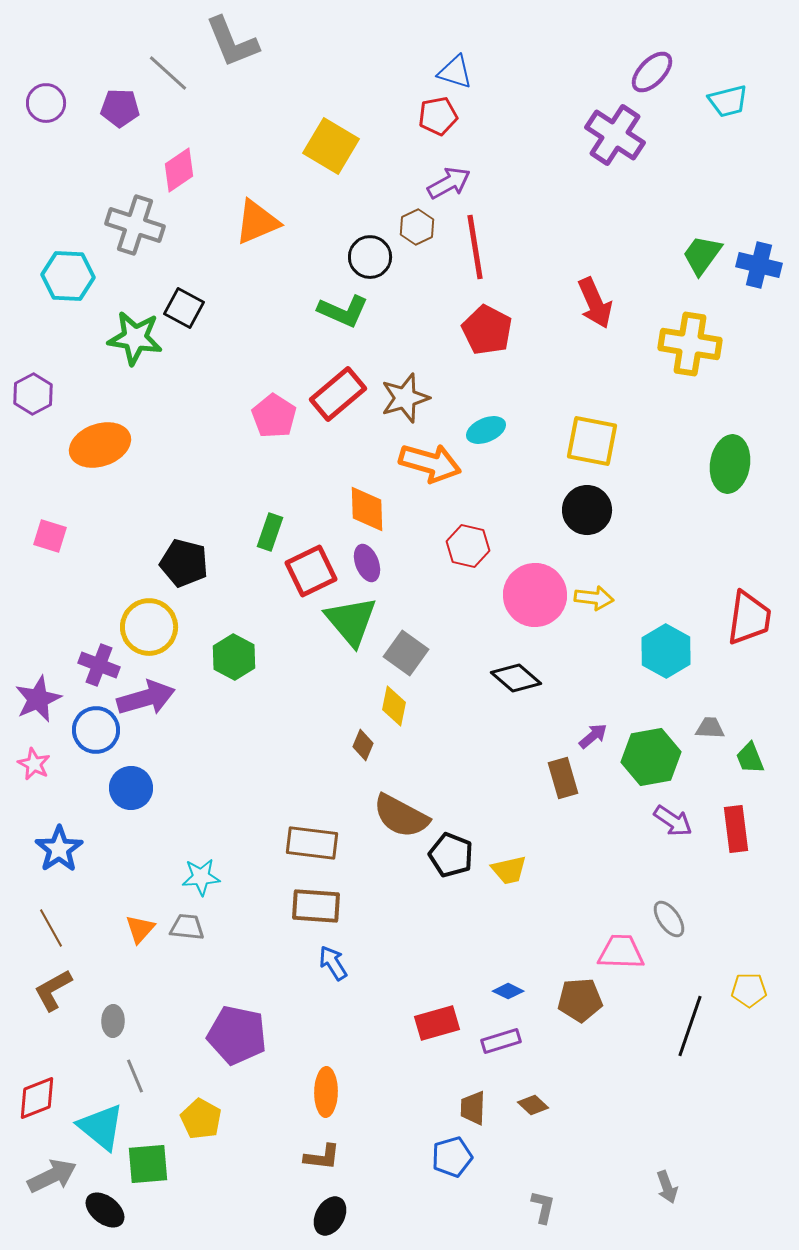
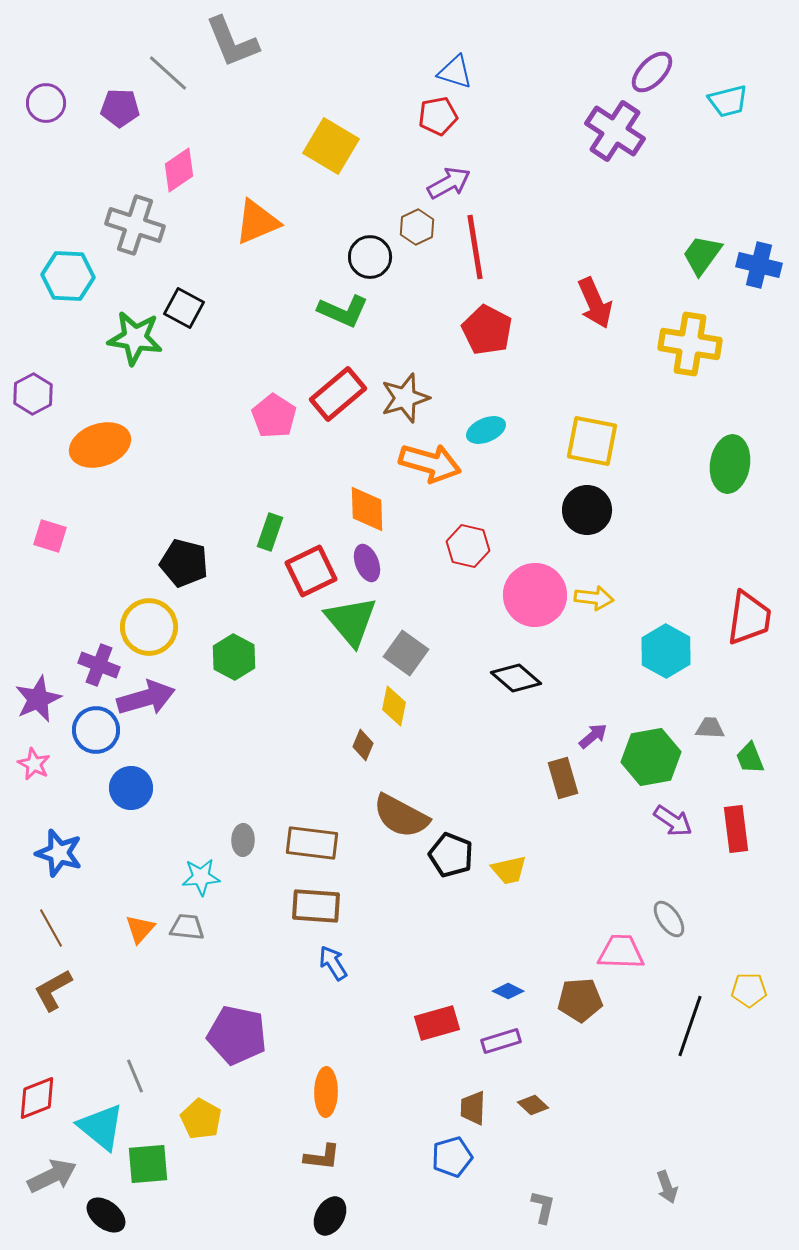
purple cross at (615, 135): moved 4 px up
blue star at (59, 849): moved 4 px down; rotated 21 degrees counterclockwise
gray ellipse at (113, 1021): moved 130 px right, 181 px up
black ellipse at (105, 1210): moved 1 px right, 5 px down
